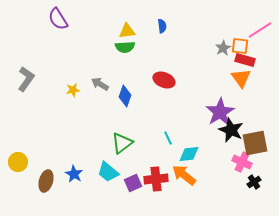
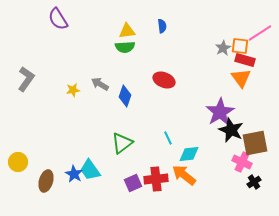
pink line: moved 3 px down
cyan trapezoid: moved 18 px left, 2 px up; rotated 15 degrees clockwise
